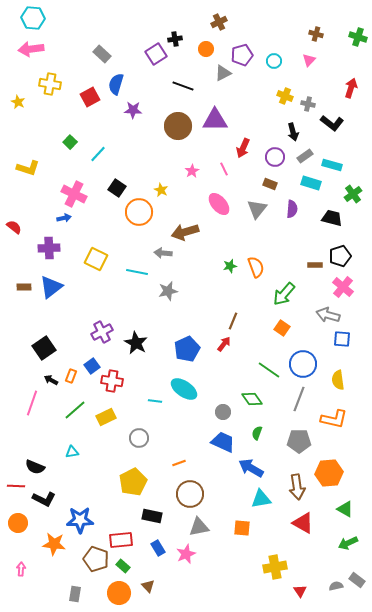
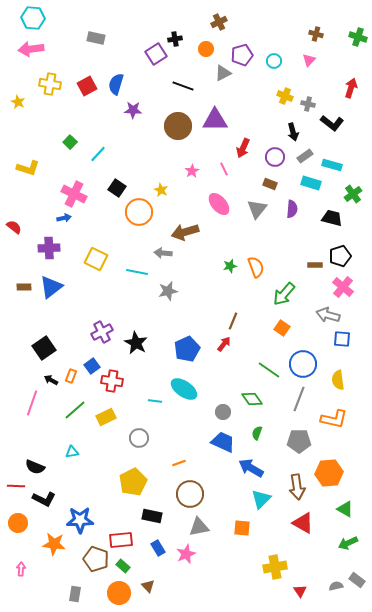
gray rectangle at (102, 54): moved 6 px left, 16 px up; rotated 30 degrees counterclockwise
red square at (90, 97): moved 3 px left, 11 px up
cyan triangle at (261, 499): rotated 35 degrees counterclockwise
